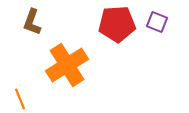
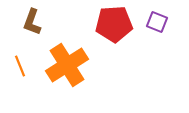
red pentagon: moved 3 px left
orange line: moved 33 px up
